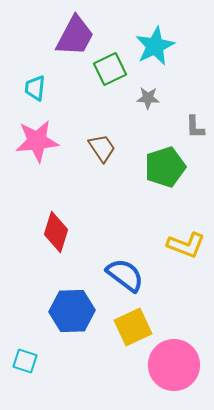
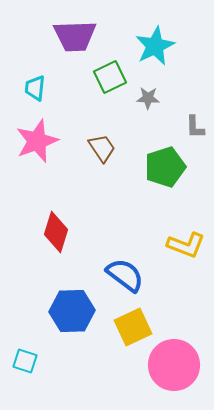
purple trapezoid: rotated 60 degrees clockwise
green square: moved 8 px down
pink star: rotated 15 degrees counterclockwise
